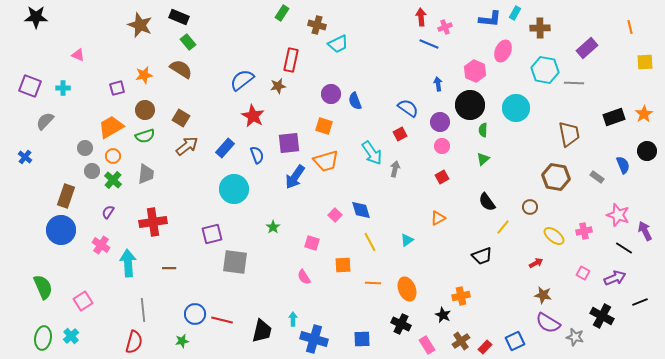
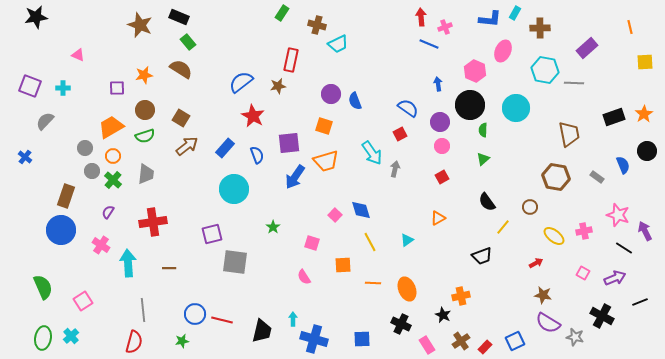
black star at (36, 17): rotated 10 degrees counterclockwise
blue semicircle at (242, 80): moved 1 px left, 2 px down
purple square at (117, 88): rotated 14 degrees clockwise
